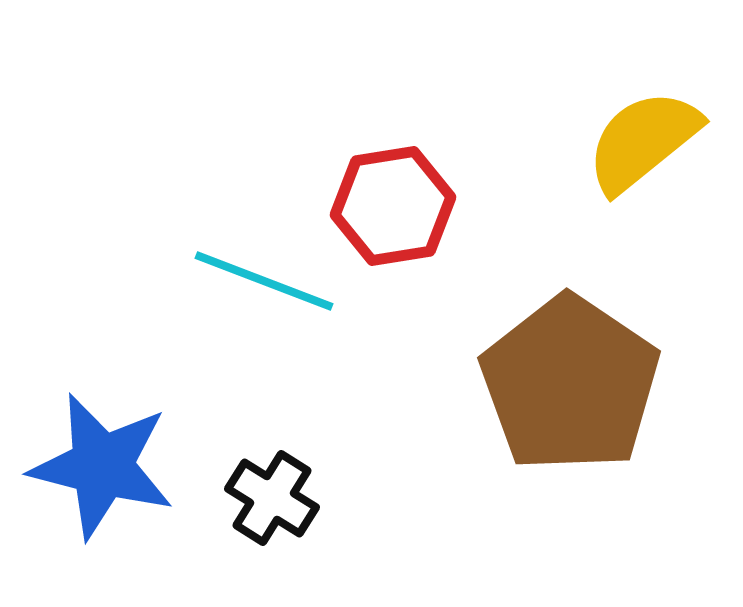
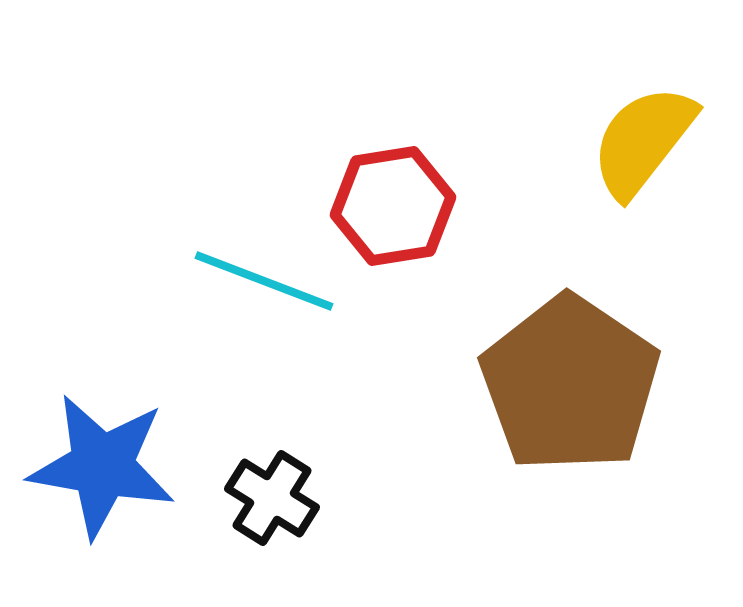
yellow semicircle: rotated 13 degrees counterclockwise
blue star: rotated 4 degrees counterclockwise
